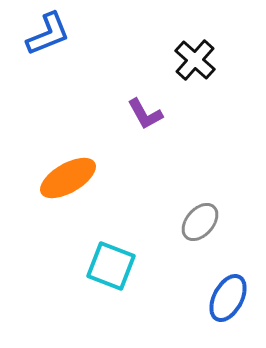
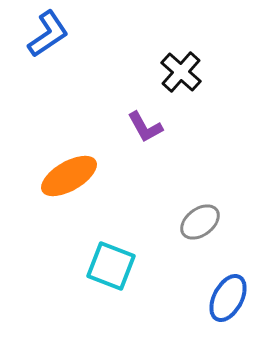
blue L-shape: rotated 12 degrees counterclockwise
black cross: moved 14 px left, 12 px down
purple L-shape: moved 13 px down
orange ellipse: moved 1 px right, 2 px up
gray ellipse: rotated 12 degrees clockwise
